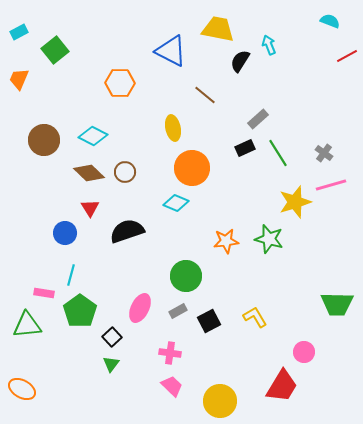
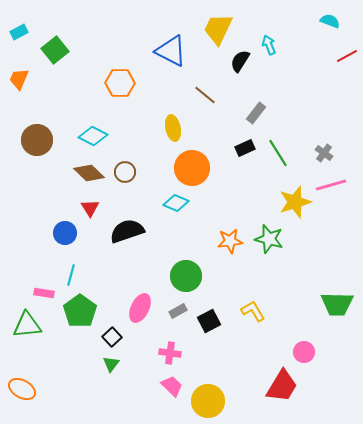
yellow trapezoid at (218, 29): rotated 76 degrees counterclockwise
gray rectangle at (258, 119): moved 2 px left, 6 px up; rotated 10 degrees counterclockwise
brown circle at (44, 140): moved 7 px left
orange star at (226, 241): moved 4 px right
yellow L-shape at (255, 317): moved 2 px left, 6 px up
yellow circle at (220, 401): moved 12 px left
